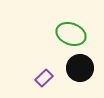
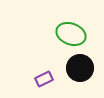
purple rectangle: moved 1 px down; rotated 18 degrees clockwise
